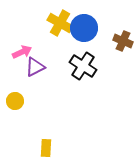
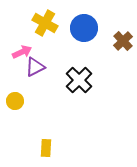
yellow cross: moved 15 px left
brown cross: rotated 24 degrees clockwise
black cross: moved 4 px left, 14 px down; rotated 12 degrees clockwise
